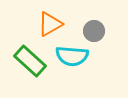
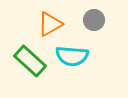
gray circle: moved 11 px up
